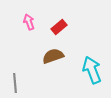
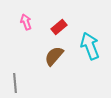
pink arrow: moved 3 px left
brown semicircle: moved 1 px right; rotated 30 degrees counterclockwise
cyan arrow: moved 2 px left, 24 px up
